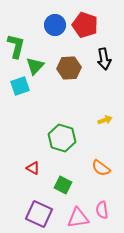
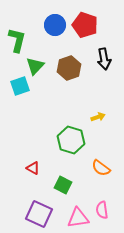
green L-shape: moved 1 px right, 6 px up
brown hexagon: rotated 15 degrees counterclockwise
yellow arrow: moved 7 px left, 3 px up
green hexagon: moved 9 px right, 2 px down
